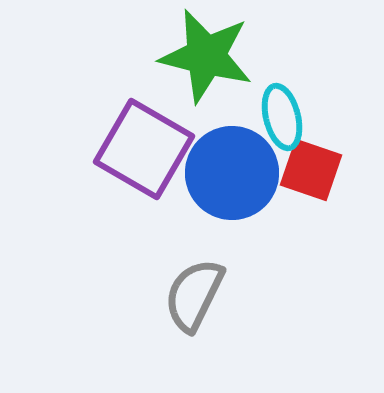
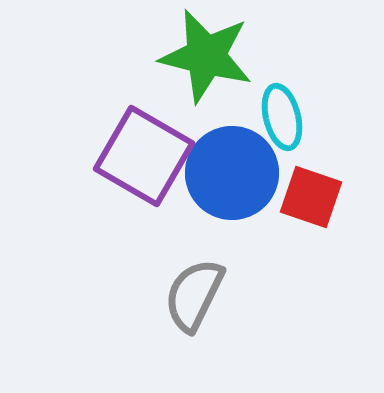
purple square: moved 7 px down
red square: moved 27 px down
